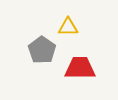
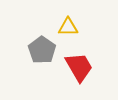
red trapezoid: moved 1 px left, 1 px up; rotated 60 degrees clockwise
